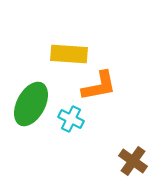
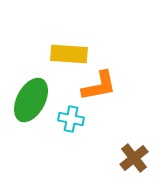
green ellipse: moved 4 px up
cyan cross: rotated 15 degrees counterclockwise
brown cross: moved 1 px right, 3 px up; rotated 16 degrees clockwise
